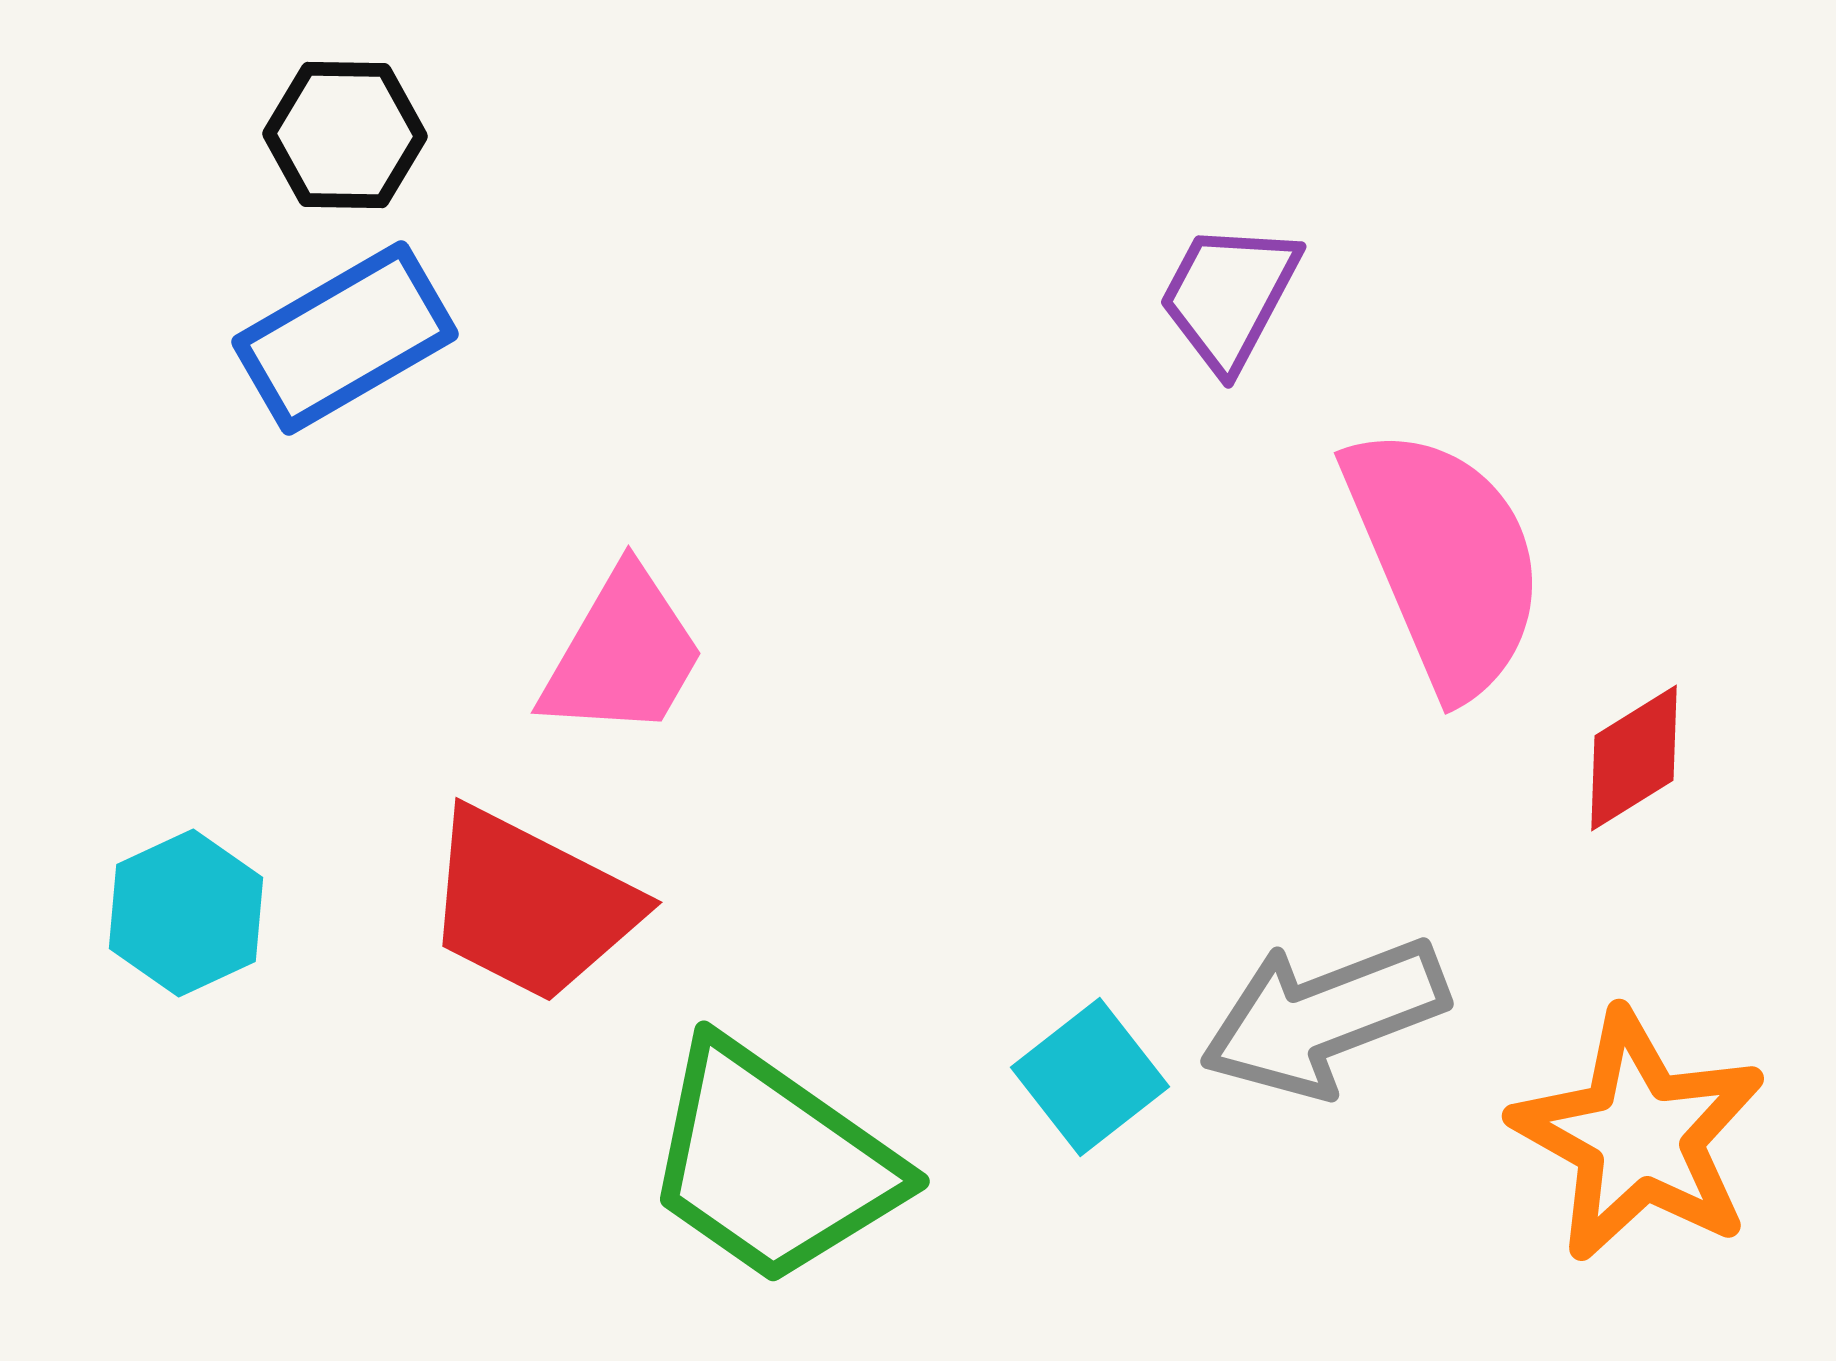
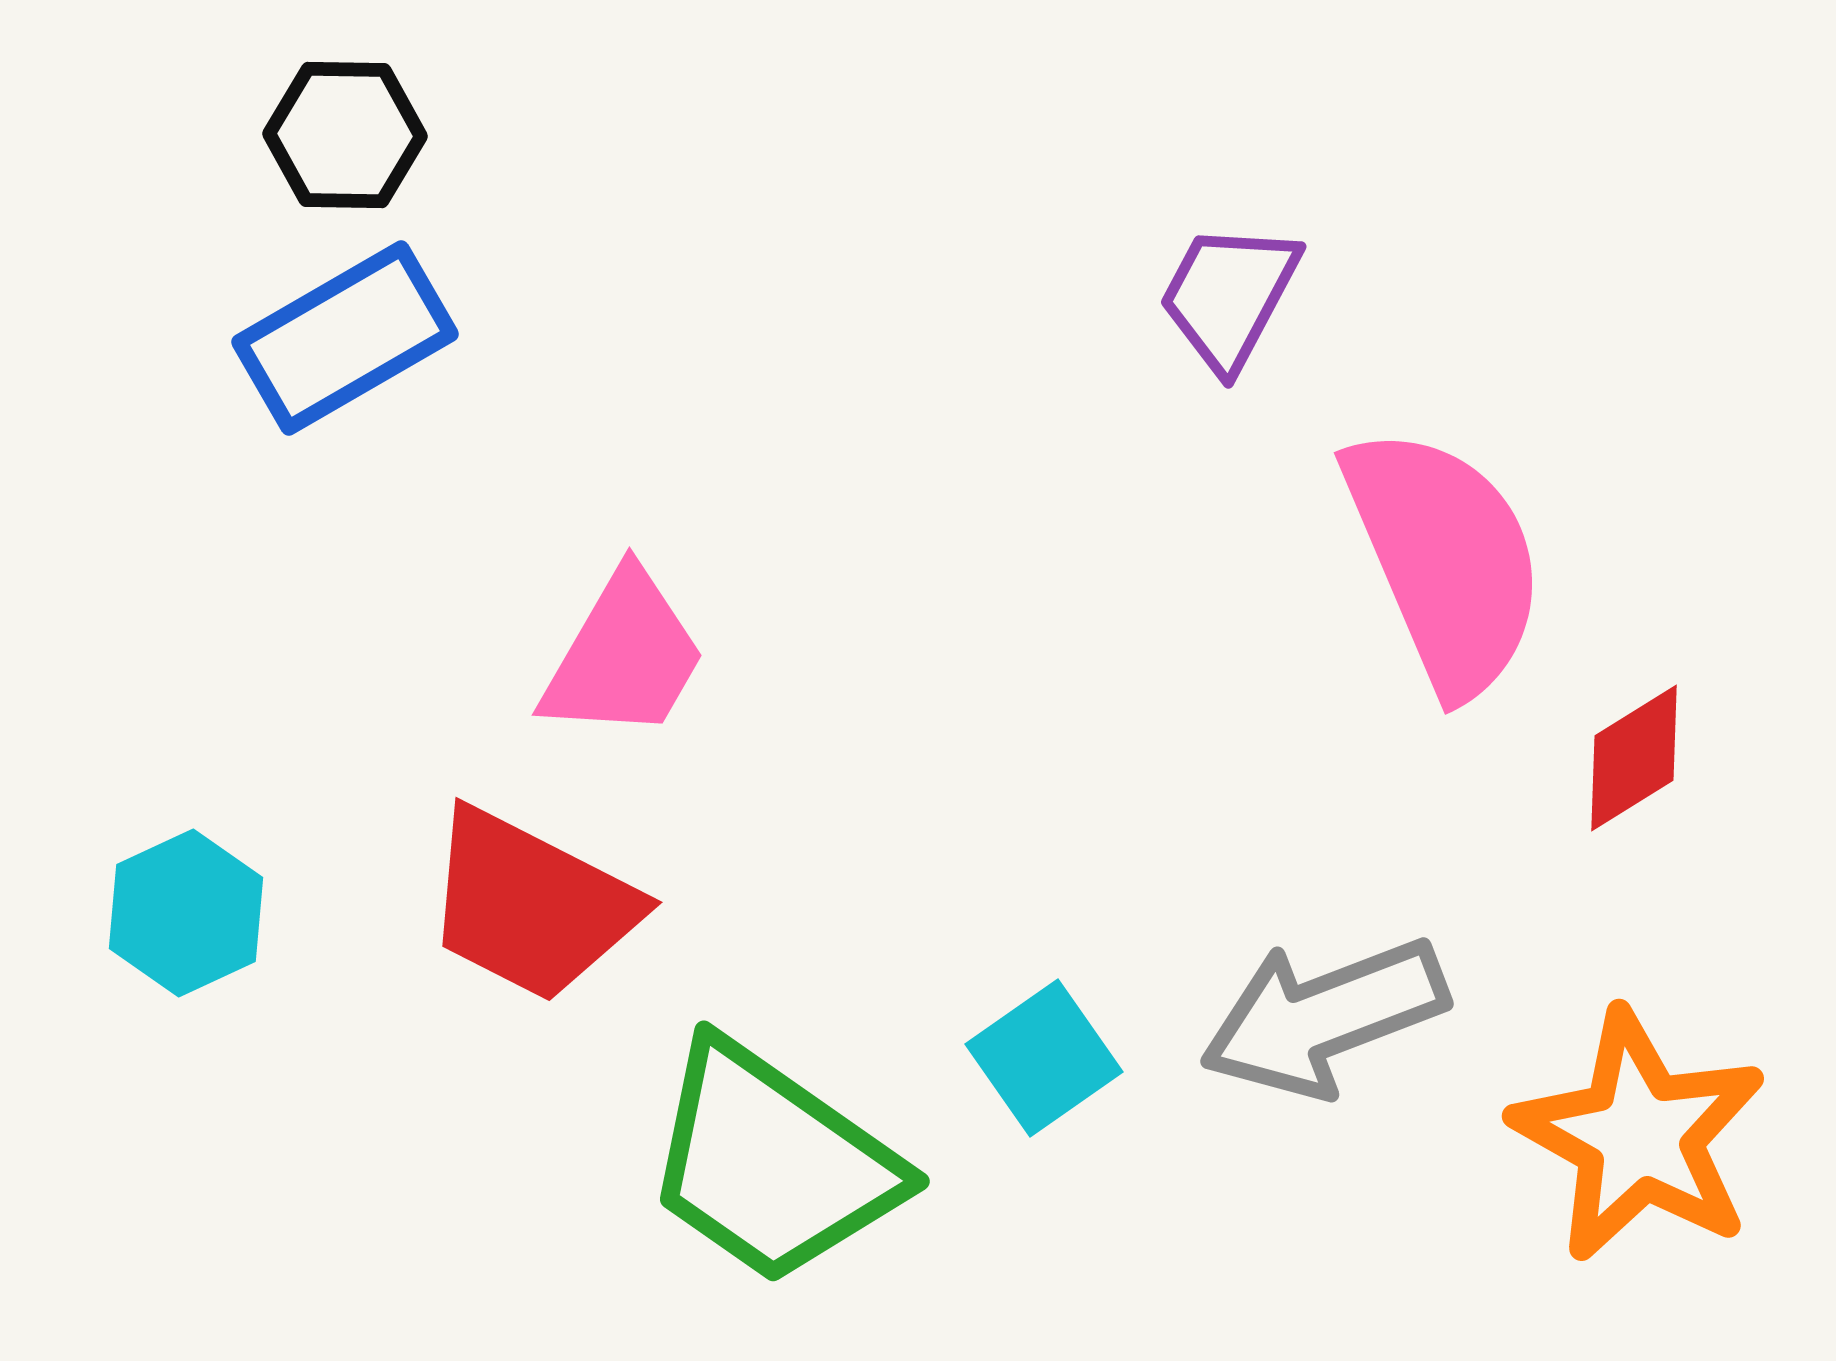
pink trapezoid: moved 1 px right, 2 px down
cyan square: moved 46 px left, 19 px up; rotated 3 degrees clockwise
